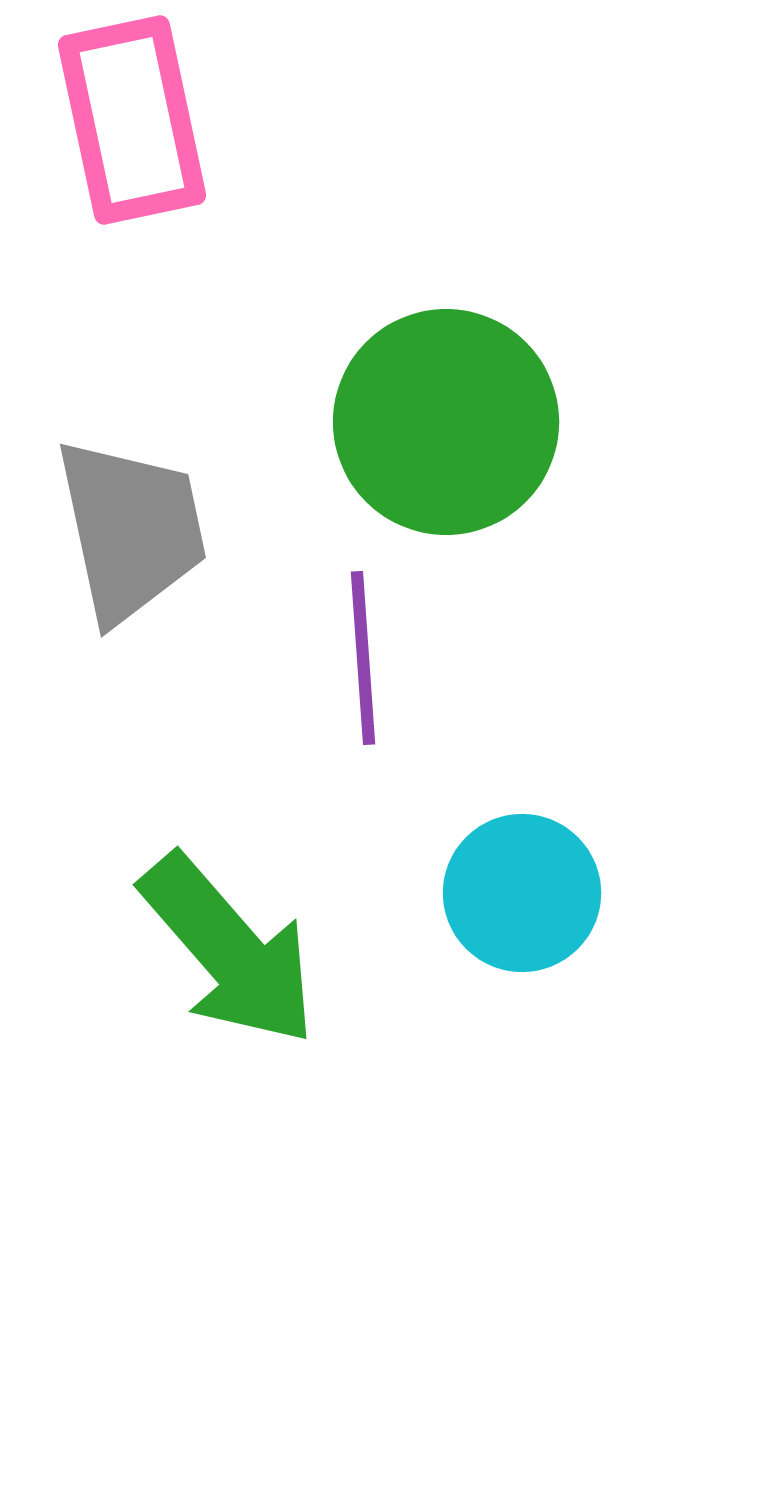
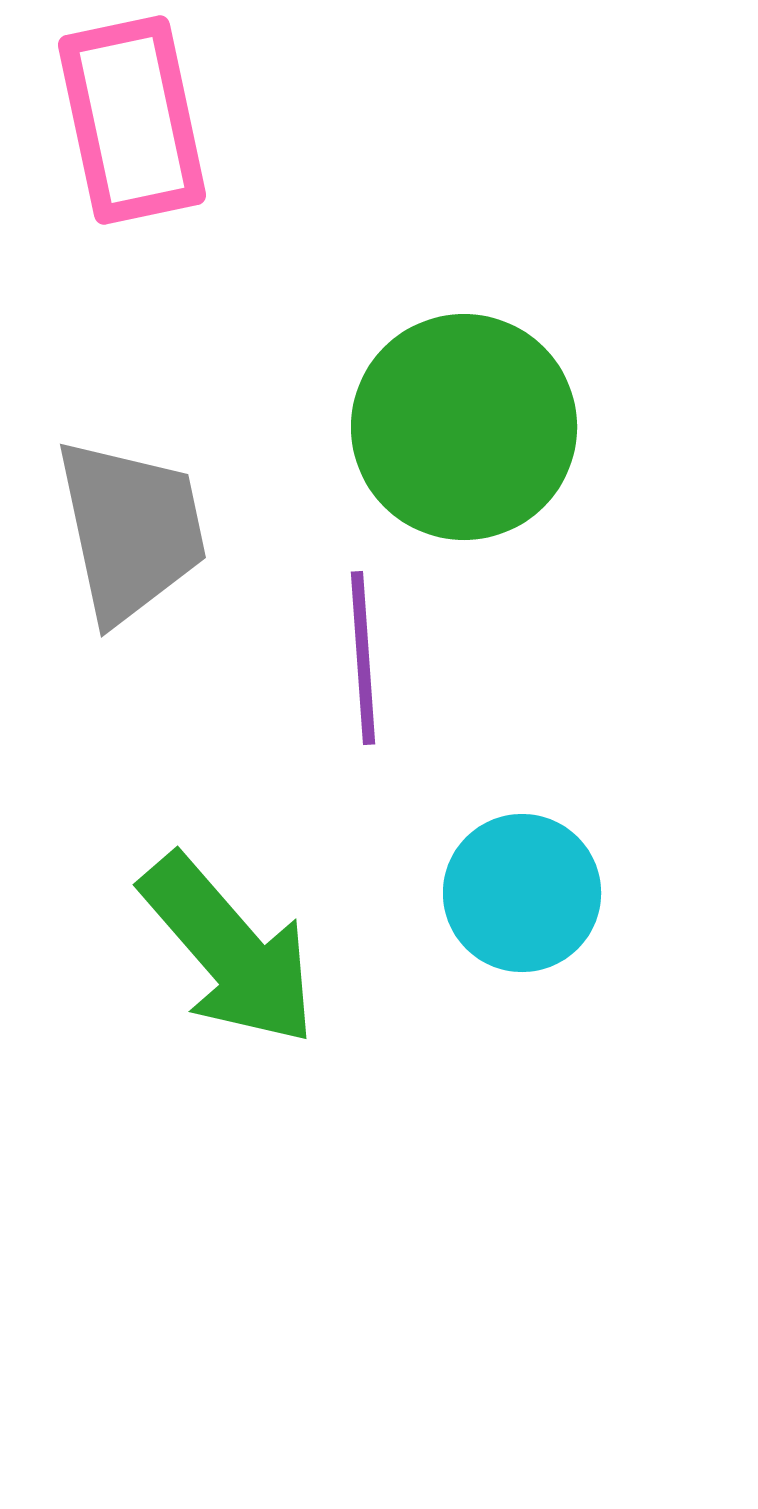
green circle: moved 18 px right, 5 px down
